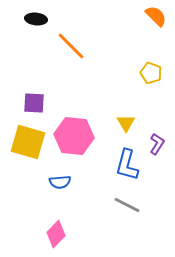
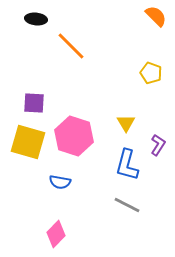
pink hexagon: rotated 12 degrees clockwise
purple L-shape: moved 1 px right, 1 px down
blue semicircle: rotated 15 degrees clockwise
